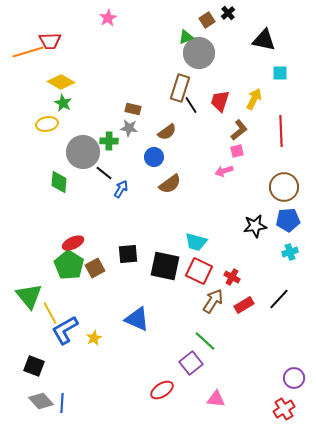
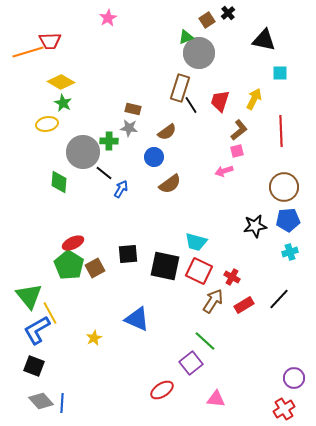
blue L-shape at (65, 330): moved 28 px left
